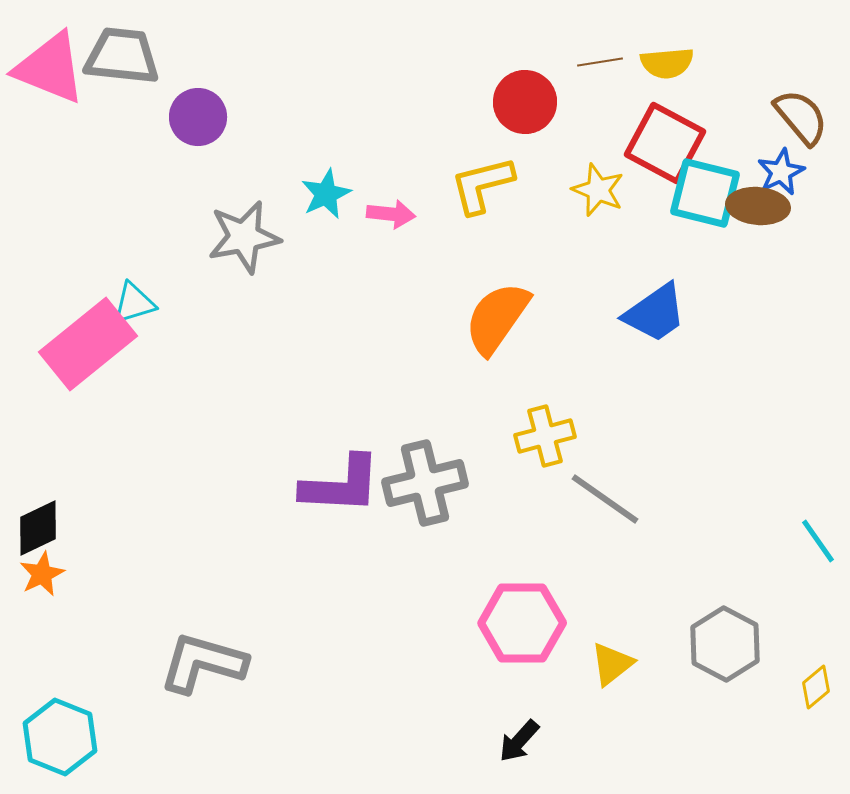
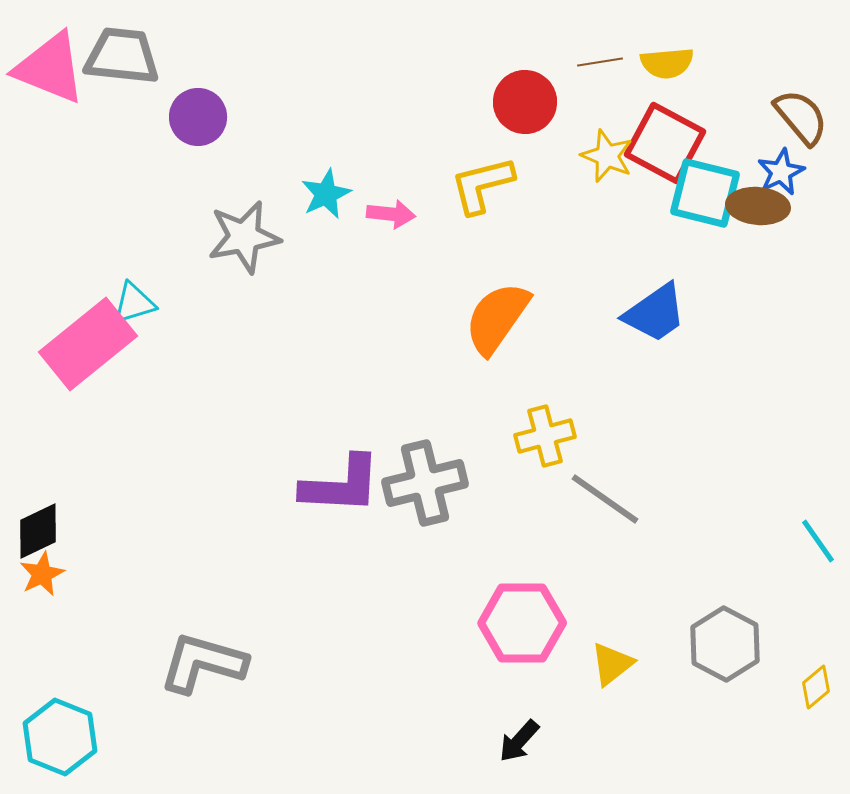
yellow star: moved 9 px right, 34 px up
black diamond: moved 3 px down
